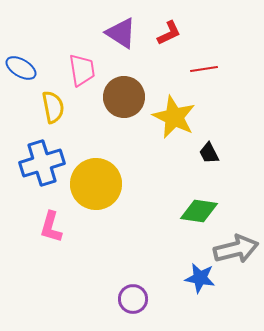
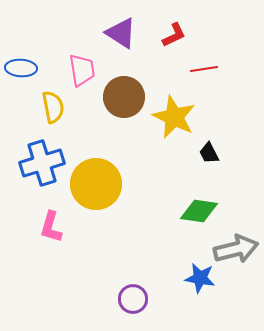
red L-shape: moved 5 px right, 2 px down
blue ellipse: rotated 28 degrees counterclockwise
